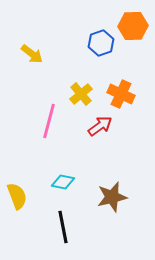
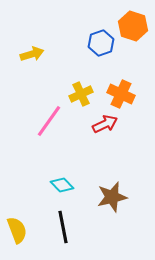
orange hexagon: rotated 20 degrees clockwise
yellow arrow: rotated 55 degrees counterclockwise
yellow cross: rotated 15 degrees clockwise
pink line: rotated 20 degrees clockwise
red arrow: moved 5 px right, 2 px up; rotated 10 degrees clockwise
cyan diamond: moved 1 px left, 3 px down; rotated 35 degrees clockwise
yellow semicircle: moved 34 px down
